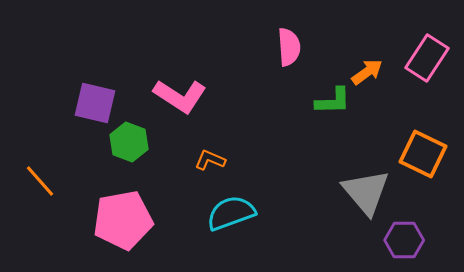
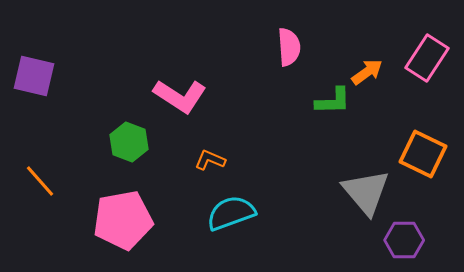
purple square: moved 61 px left, 27 px up
